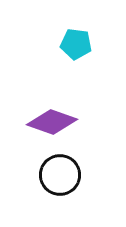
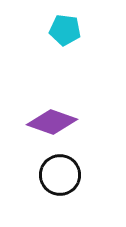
cyan pentagon: moved 11 px left, 14 px up
